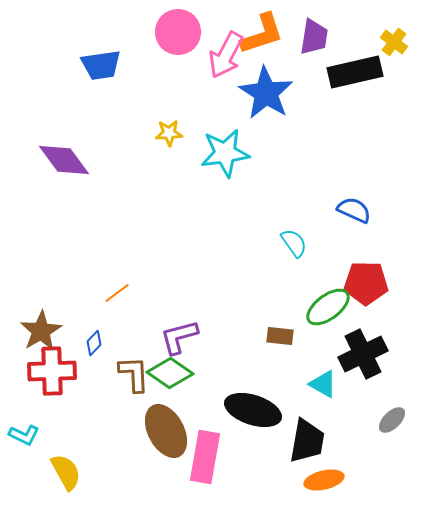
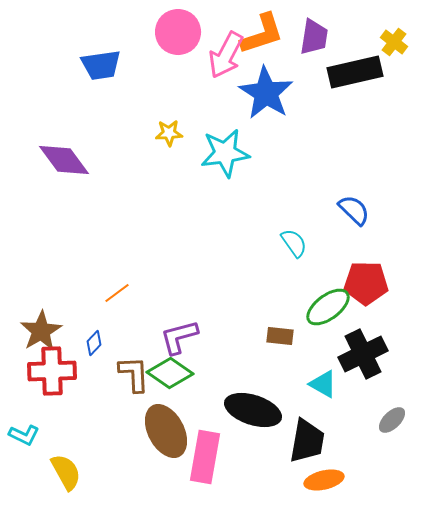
blue semicircle: rotated 20 degrees clockwise
